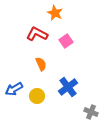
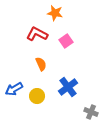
orange star: rotated 14 degrees counterclockwise
